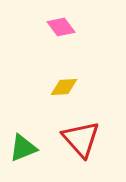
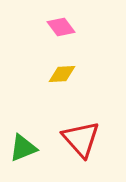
yellow diamond: moved 2 px left, 13 px up
